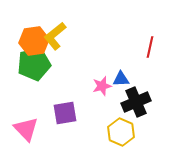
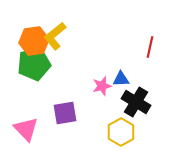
black cross: rotated 36 degrees counterclockwise
yellow hexagon: rotated 8 degrees clockwise
